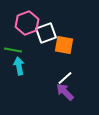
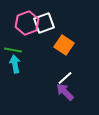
white square: moved 2 px left, 10 px up
orange square: rotated 24 degrees clockwise
cyan arrow: moved 4 px left, 2 px up
